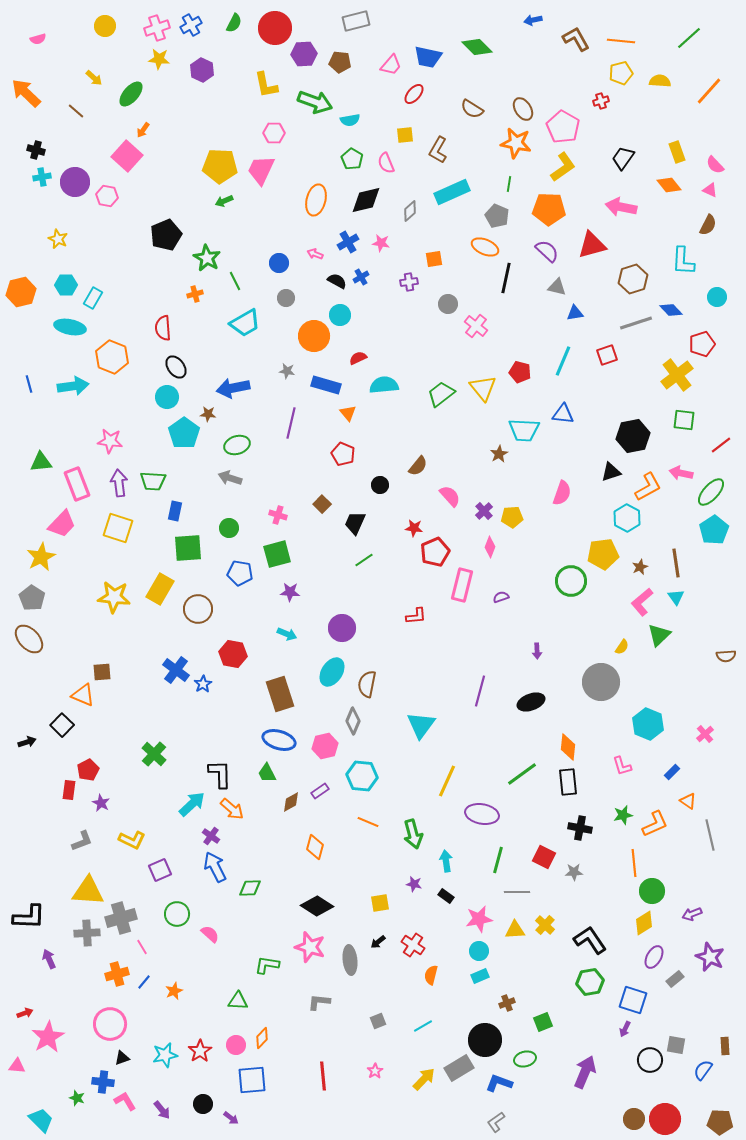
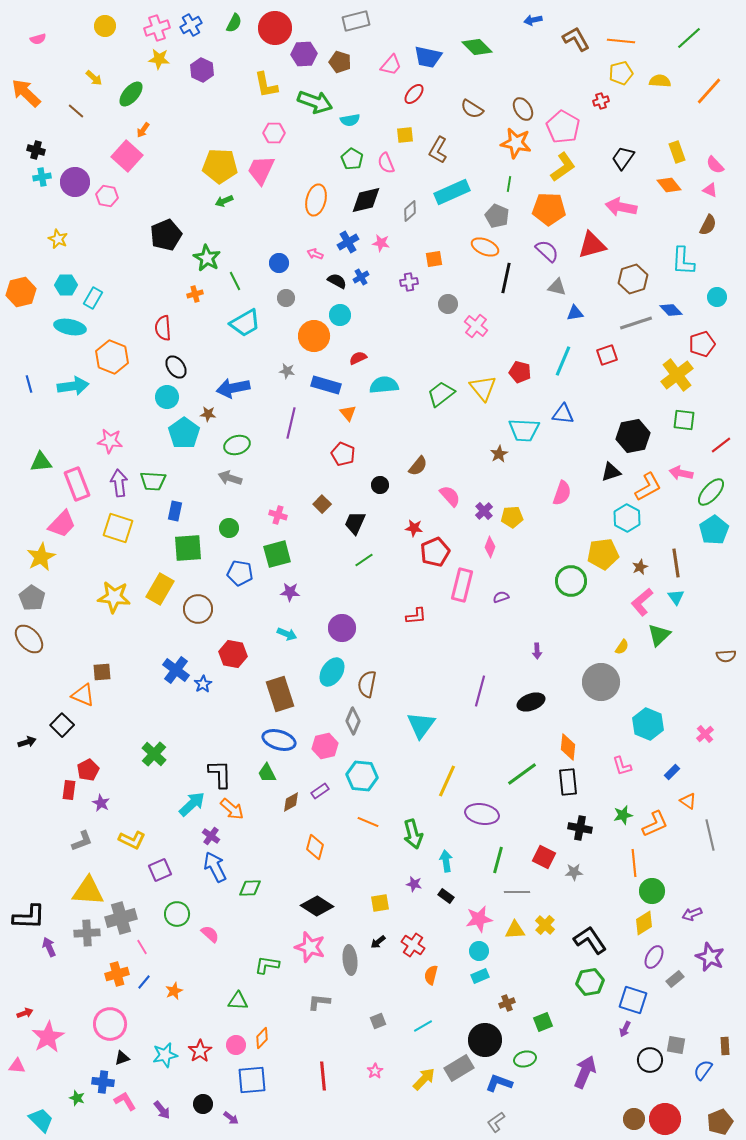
brown pentagon at (340, 62): rotated 10 degrees clockwise
purple arrow at (49, 959): moved 12 px up
brown pentagon at (720, 1122): rotated 25 degrees counterclockwise
